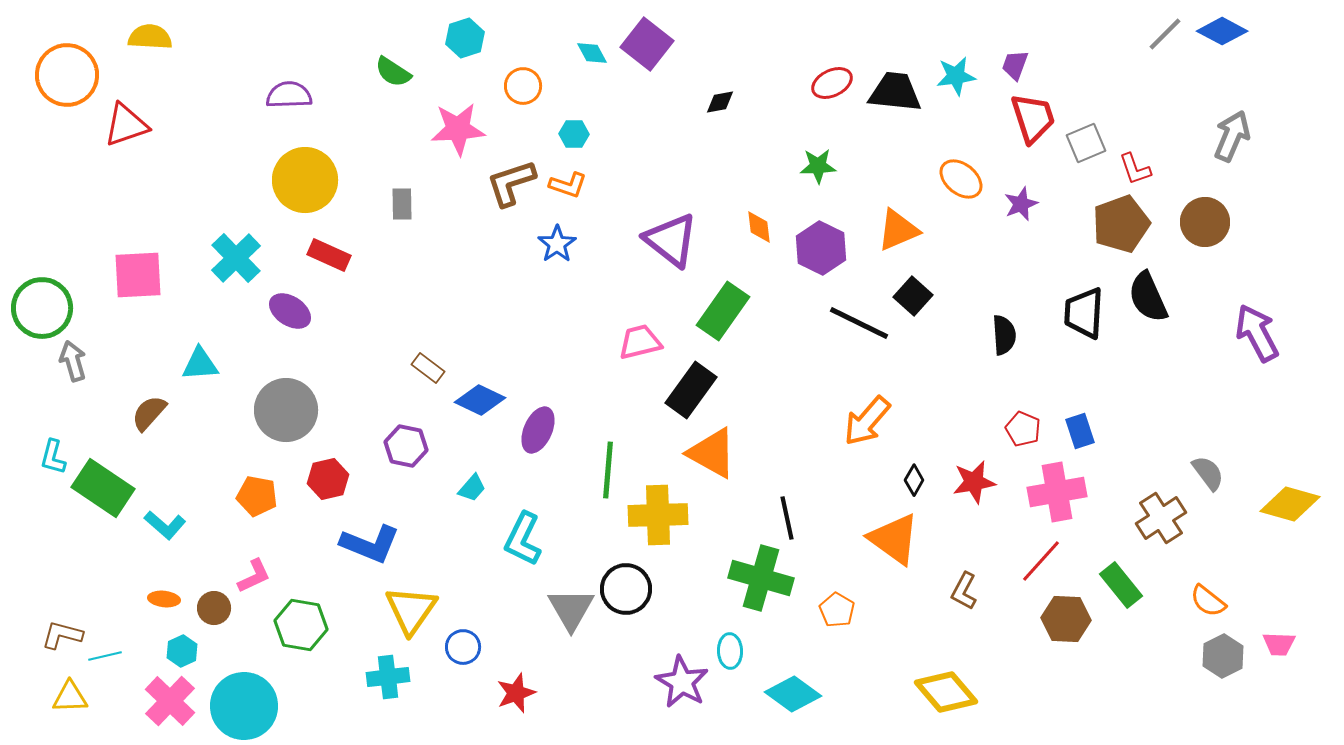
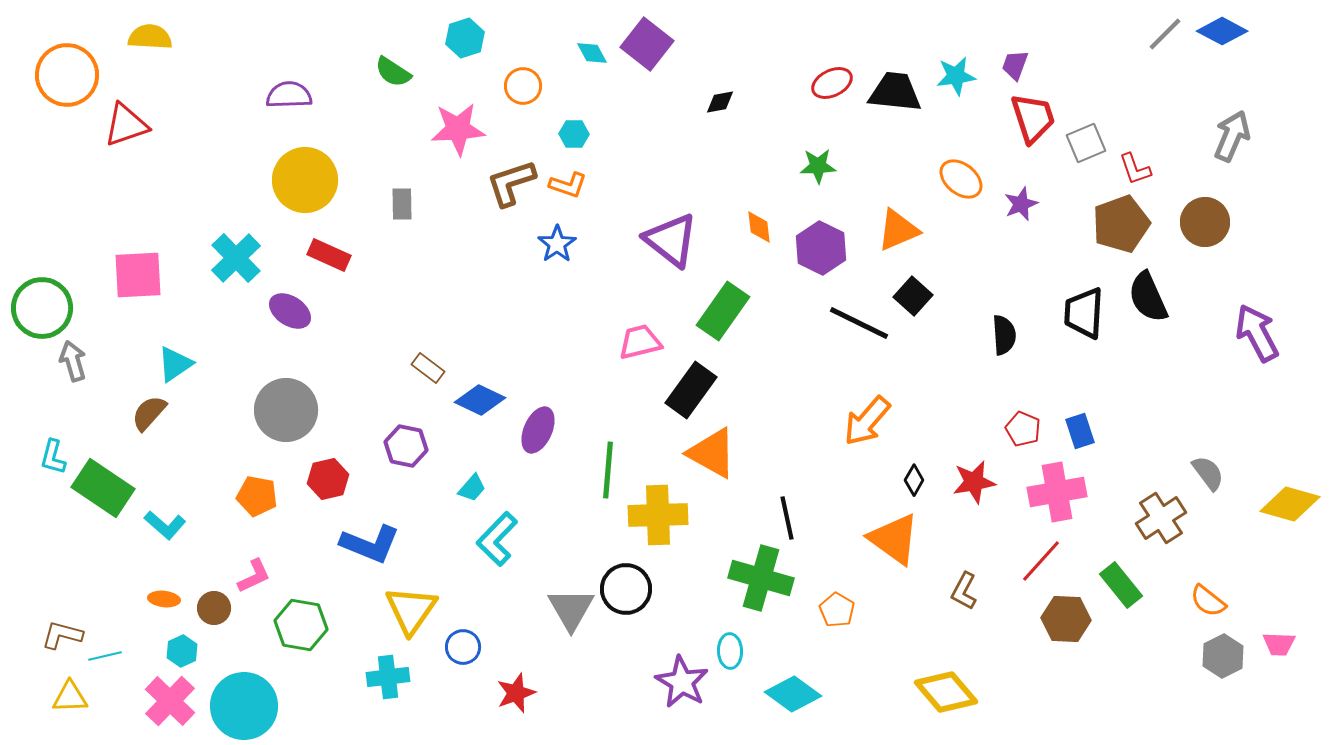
cyan triangle at (200, 364): moved 25 px left; rotated 30 degrees counterclockwise
cyan L-shape at (523, 539): moved 26 px left; rotated 18 degrees clockwise
